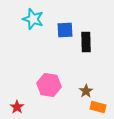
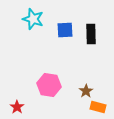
black rectangle: moved 5 px right, 8 px up
